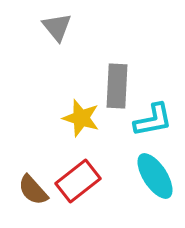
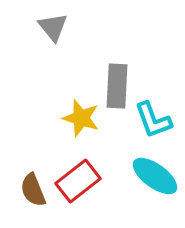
gray triangle: moved 4 px left
cyan L-shape: rotated 81 degrees clockwise
cyan ellipse: rotated 21 degrees counterclockwise
brown semicircle: rotated 20 degrees clockwise
